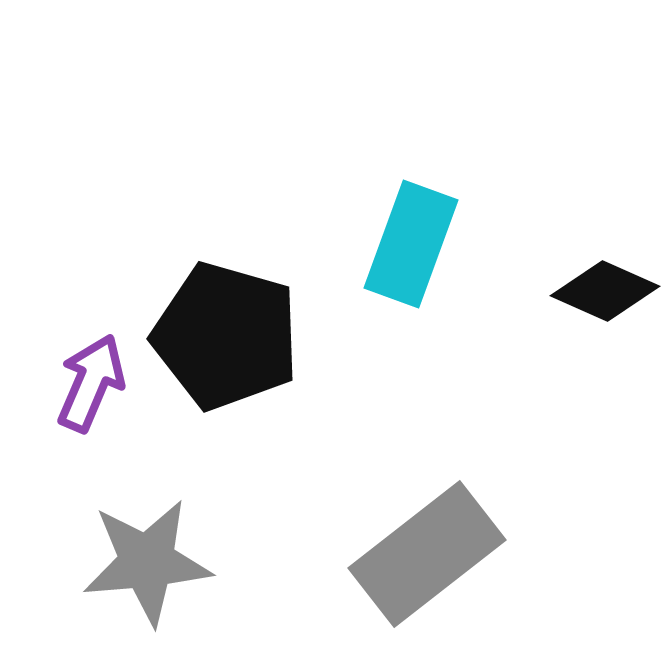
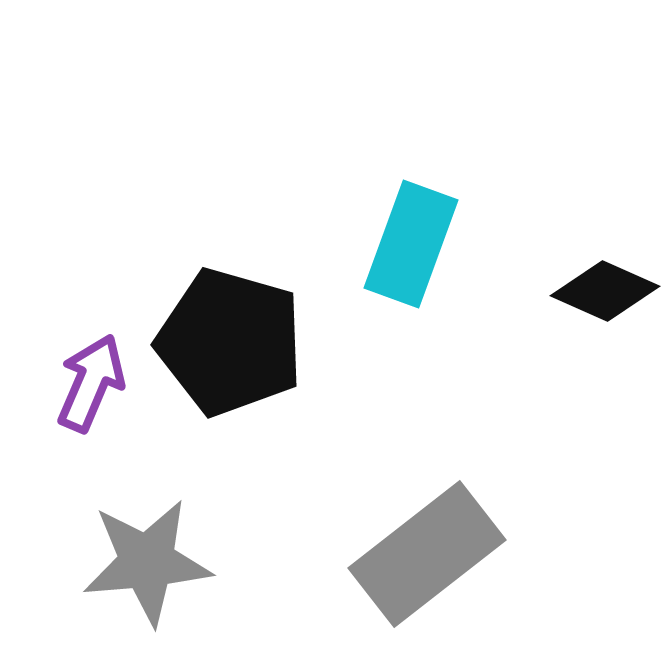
black pentagon: moved 4 px right, 6 px down
